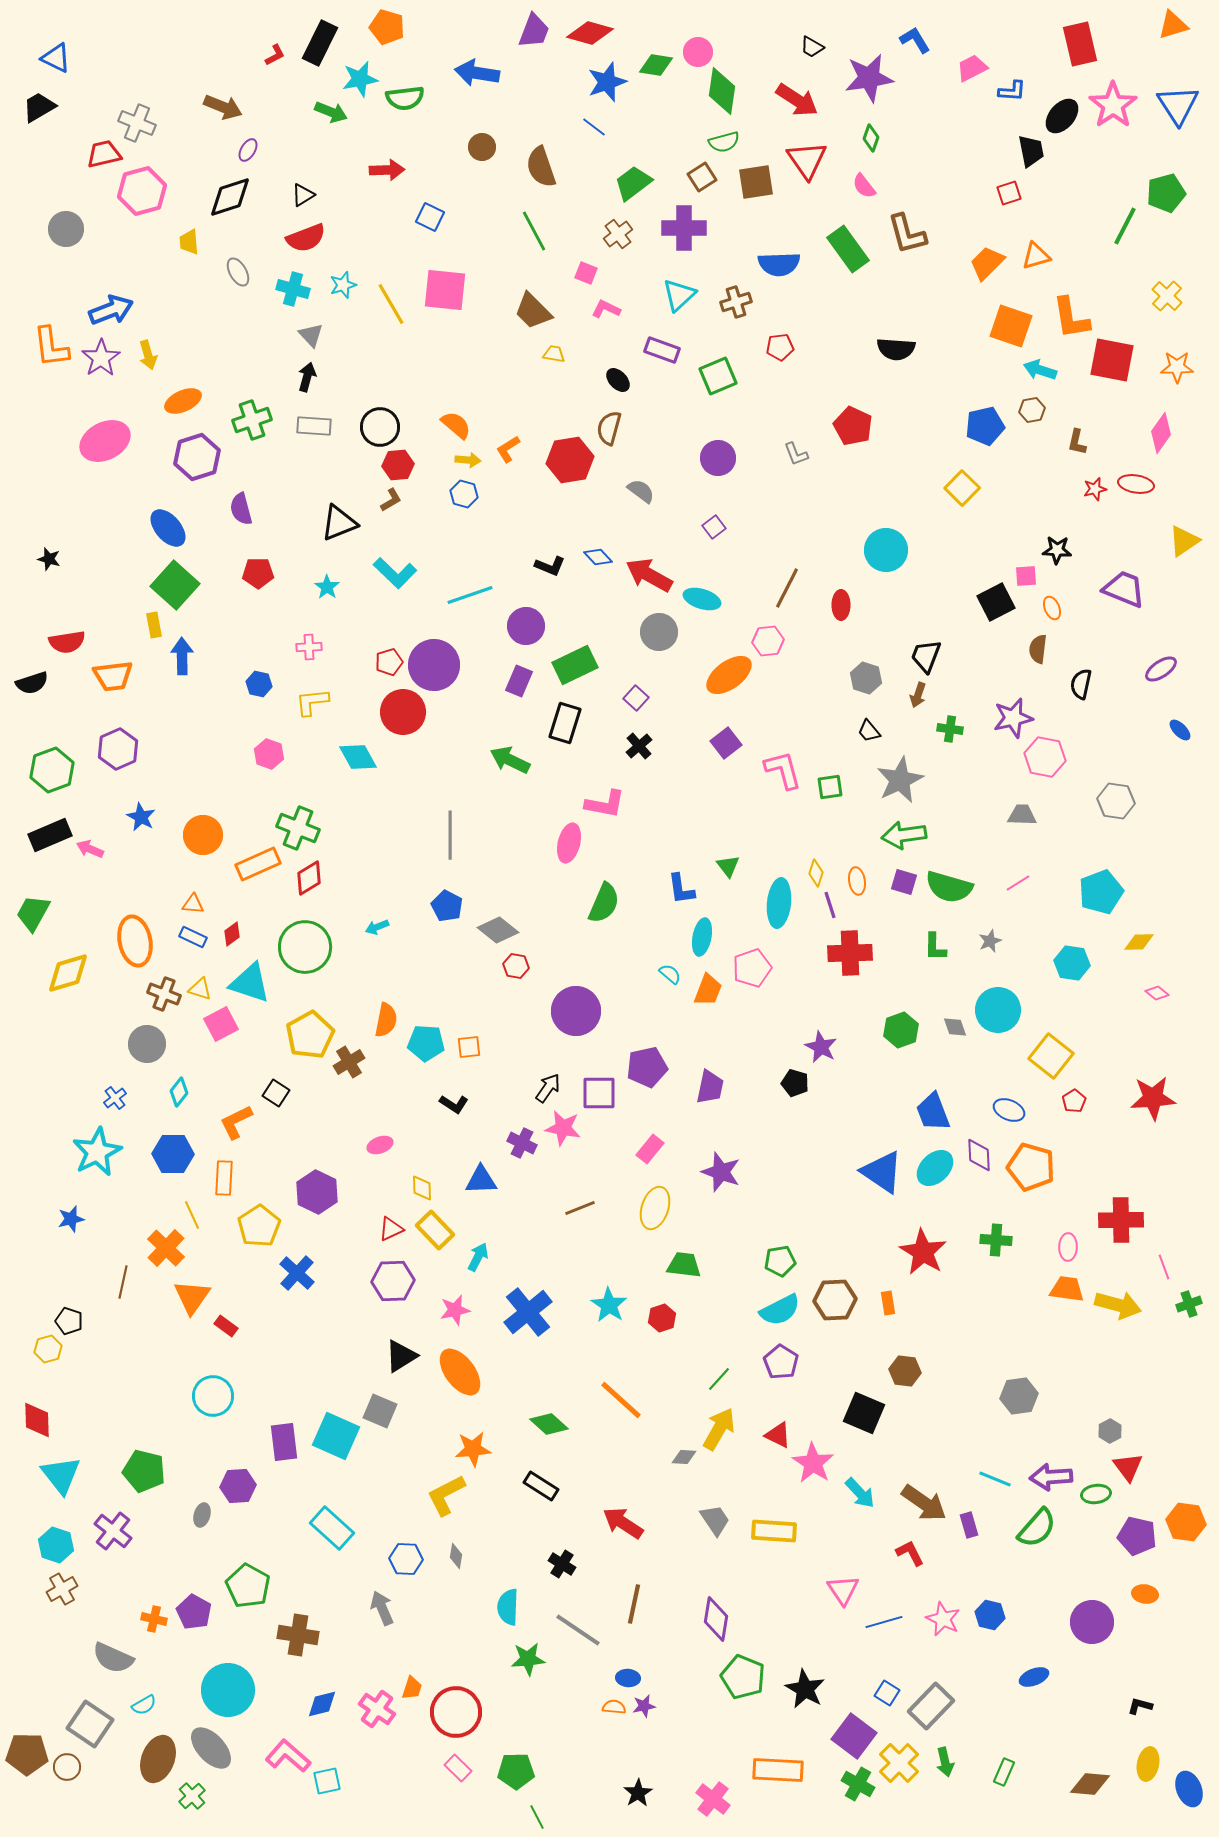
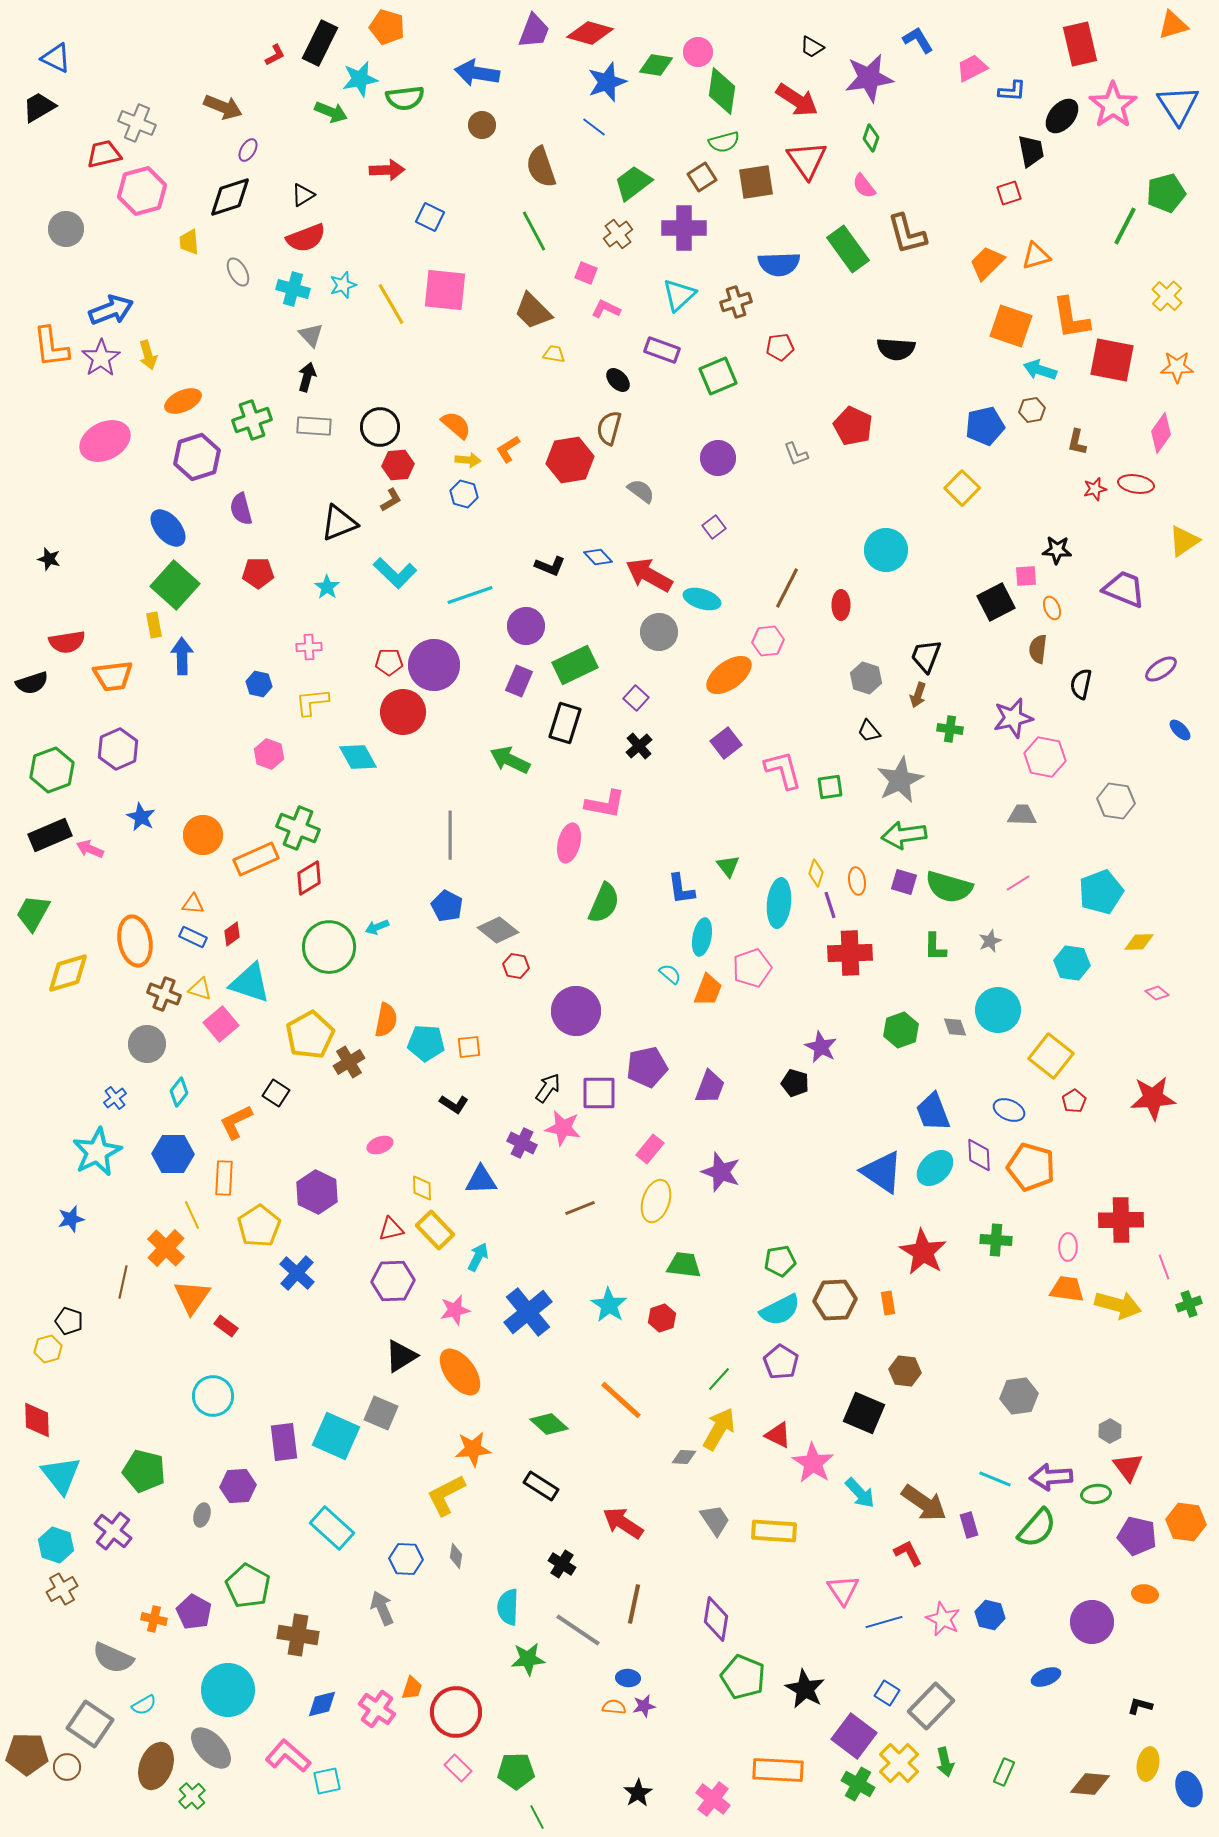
blue L-shape at (915, 40): moved 3 px right
brown circle at (482, 147): moved 22 px up
red pentagon at (389, 662): rotated 16 degrees clockwise
orange rectangle at (258, 864): moved 2 px left, 5 px up
green circle at (305, 947): moved 24 px right
pink square at (221, 1024): rotated 12 degrees counterclockwise
purple trapezoid at (710, 1087): rotated 9 degrees clockwise
yellow ellipse at (655, 1208): moved 1 px right, 7 px up
red triangle at (391, 1229): rotated 12 degrees clockwise
gray square at (380, 1411): moved 1 px right, 2 px down
red L-shape at (910, 1553): moved 2 px left
blue ellipse at (1034, 1677): moved 12 px right
brown ellipse at (158, 1759): moved 2 px left, 7 px down
